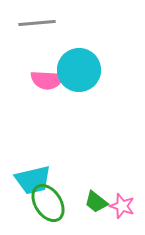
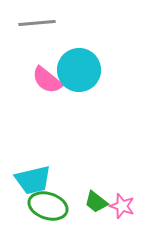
pink semicircle: rotated 36 degrees clockwise
green ellipse: moved 3 px down; rotated 39 degrees counterclockwise
